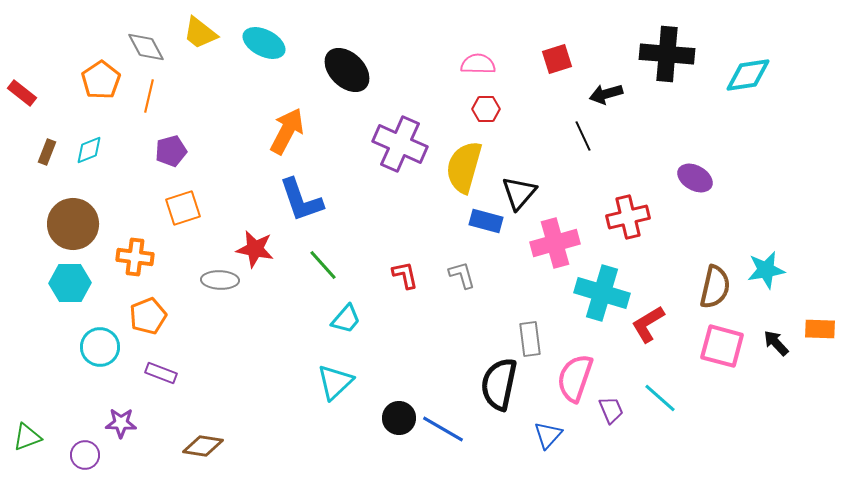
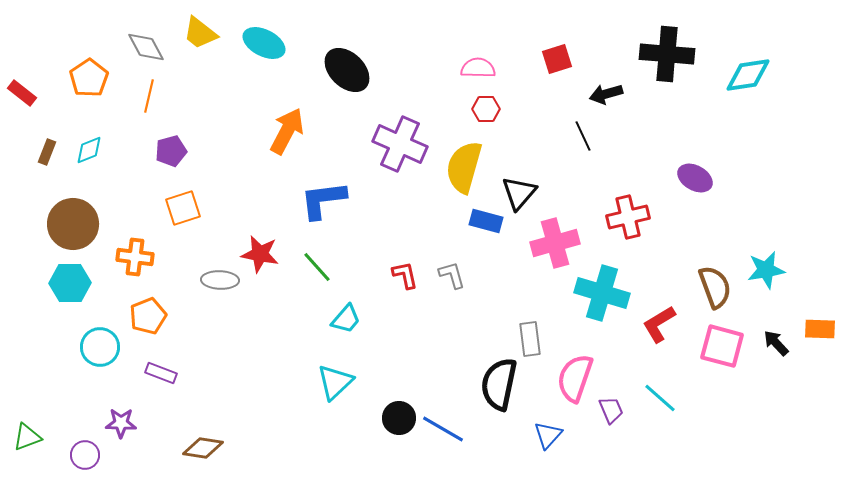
pink semicircle at (478, 64): moved 4 px down
orange pentagon at (101, 80): moved 12 px left, 2 px up
blue L-shape at (301, 200): moved 22 px right; rotated 102 degrees clockwise
red star at (255, 249): moved 5 px right, 5 px down
green line at (323, 265): moved 6 px left, 2 px down
gray L-shape at (462, 275): moved 10 px left
brown semicircle at (715, 287): rotated 33 degrees counterclockwise
red L-shape at (648, 324): moved 11 px right
brown diamond at (203, 446): moved 2 px down
